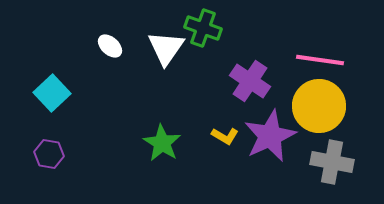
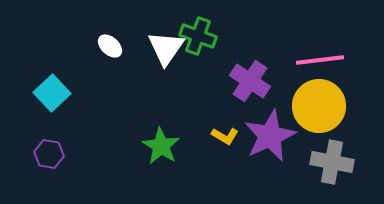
green cross: moved 5 px left, 8 px down
pink line: rotated 15 degrees counterclockwise
green star: moved 1 px left, 3 px down
